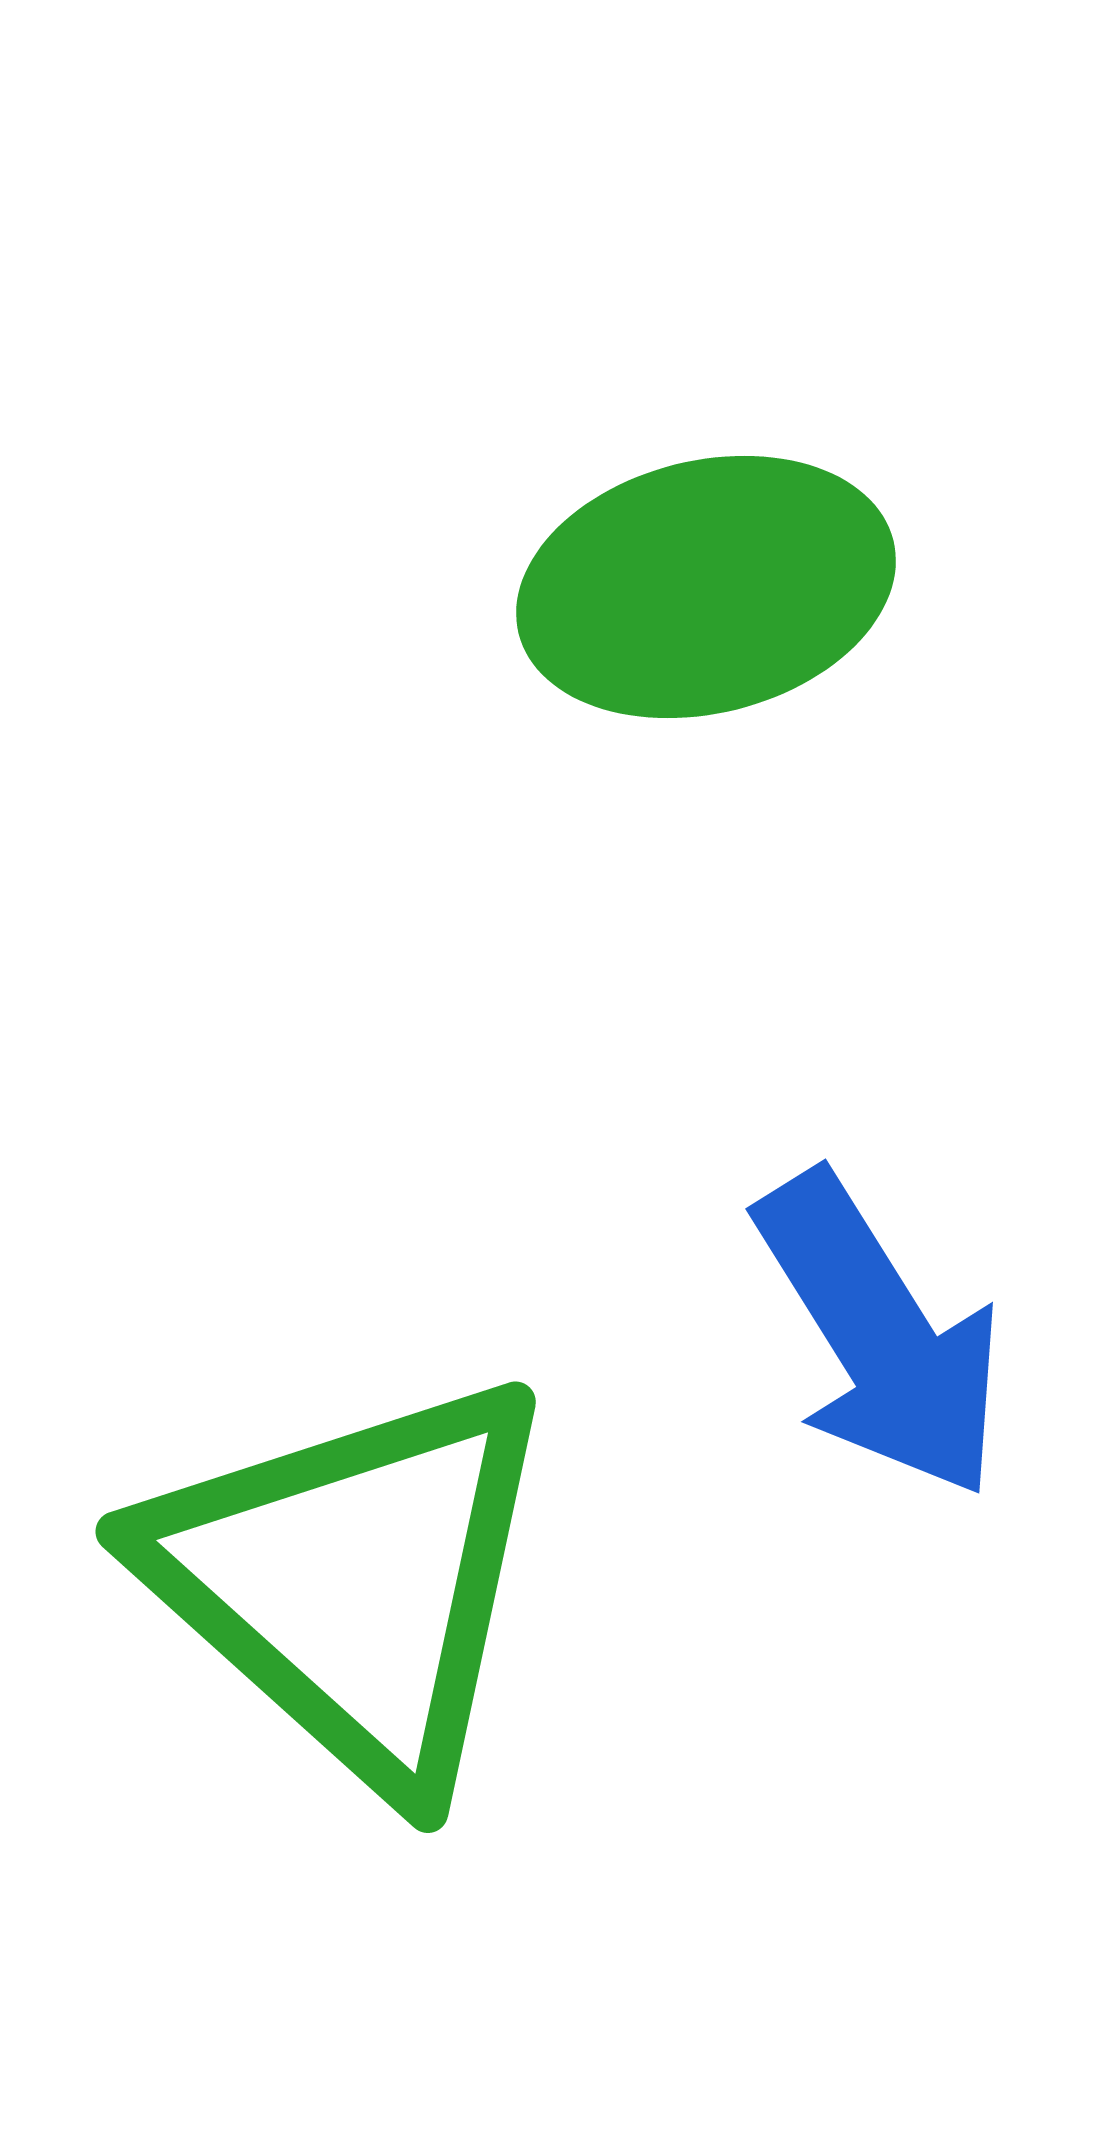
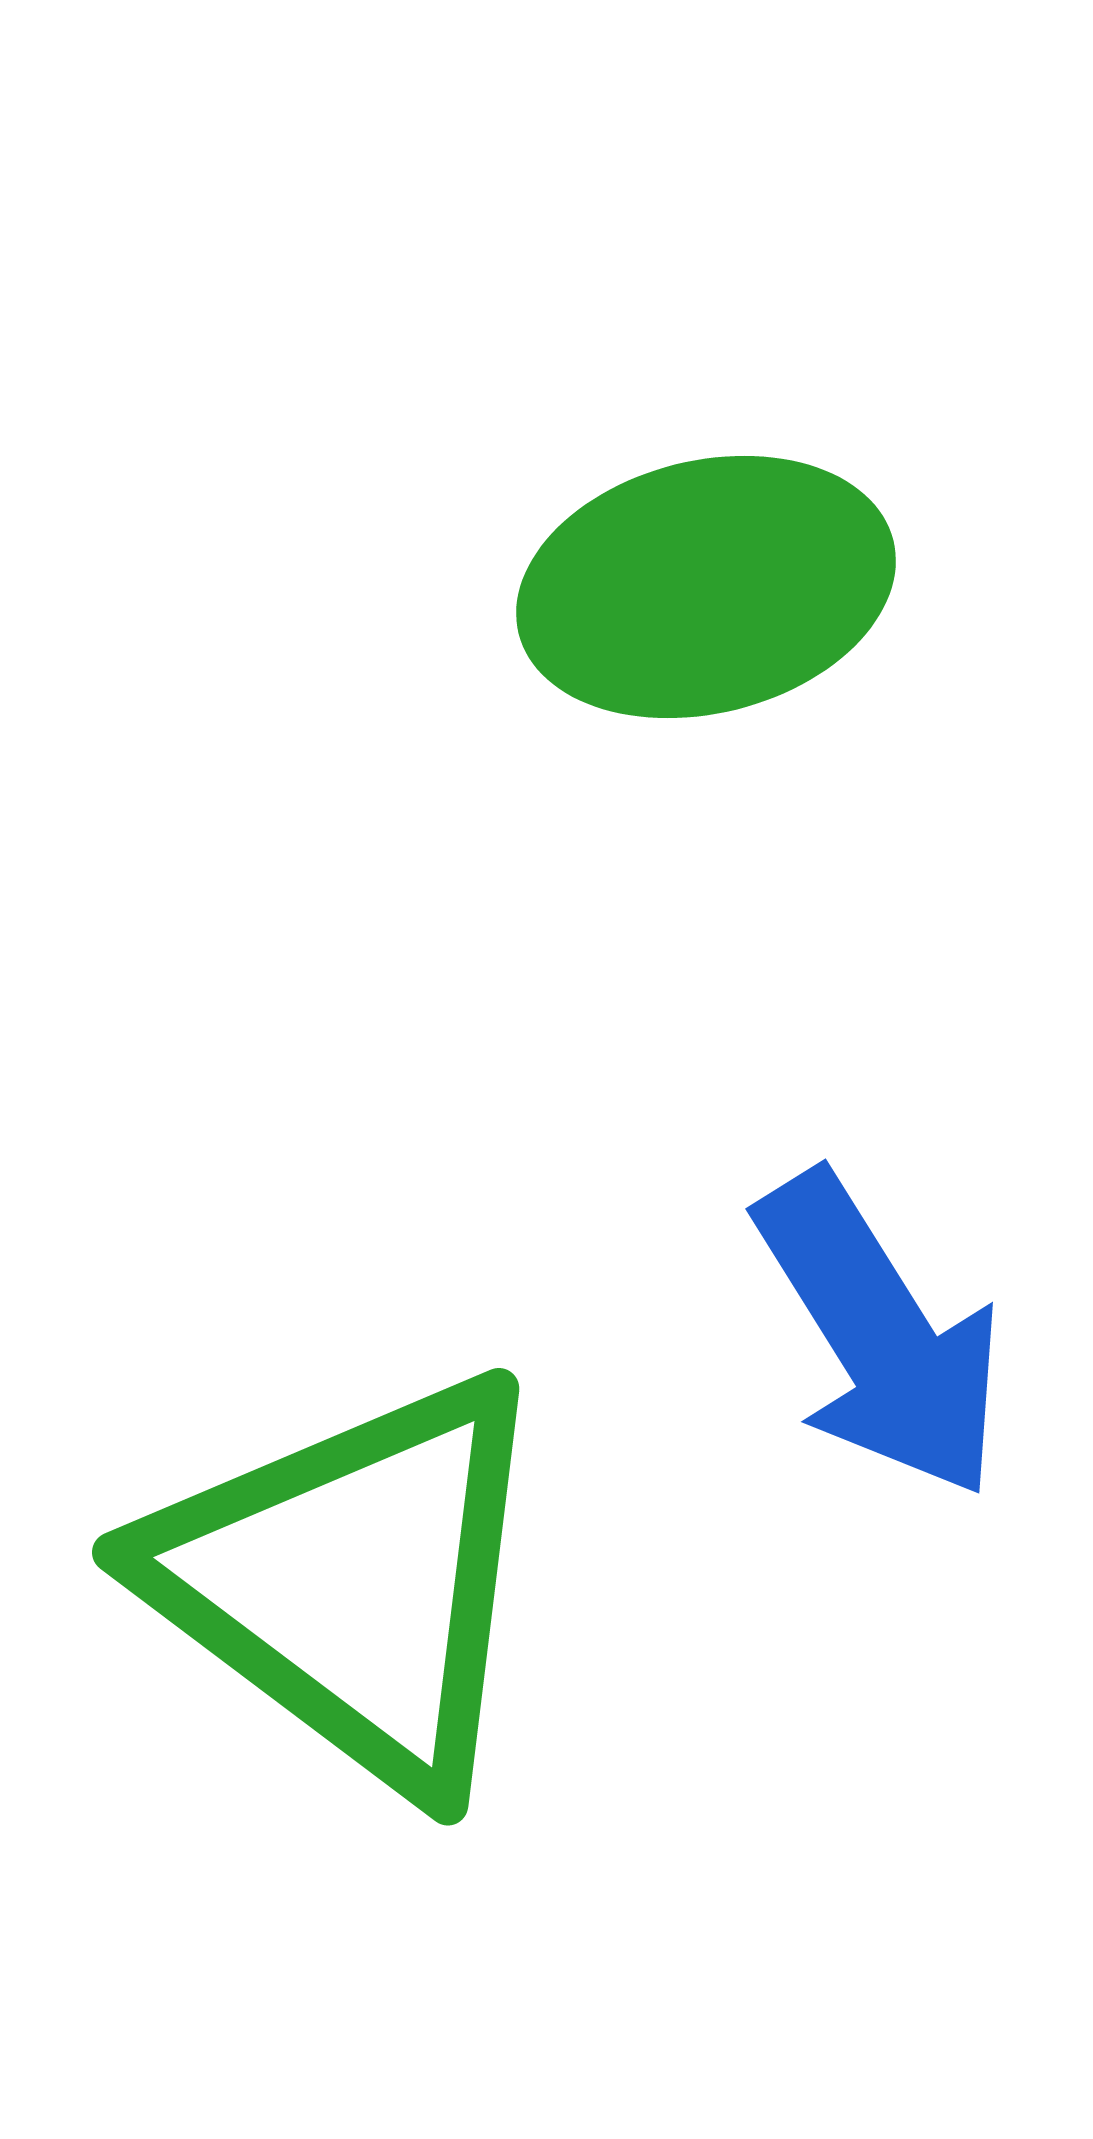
green triangle: rotated 5 degrees counterclockwise
